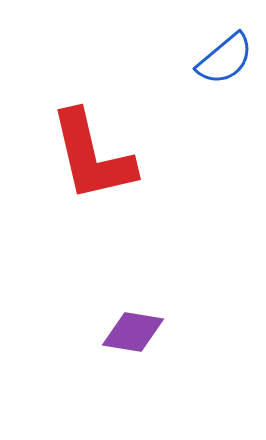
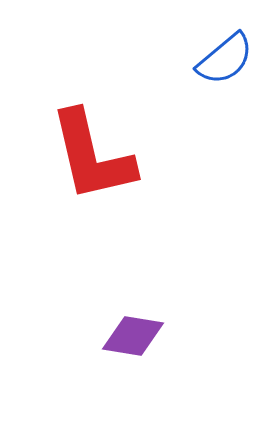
purple diamond: moved 4 px down
